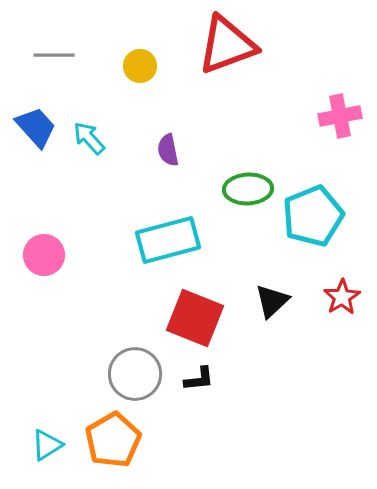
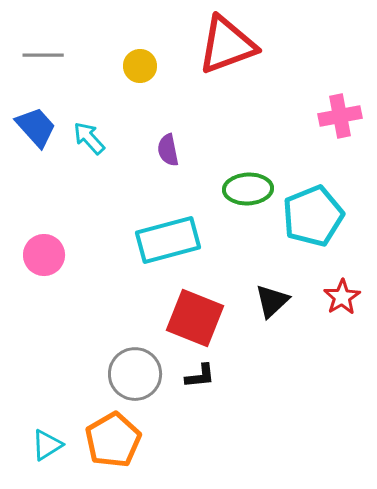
gray line: moved 11 px left
black L-shape: moved 1 px right, 3 px up
